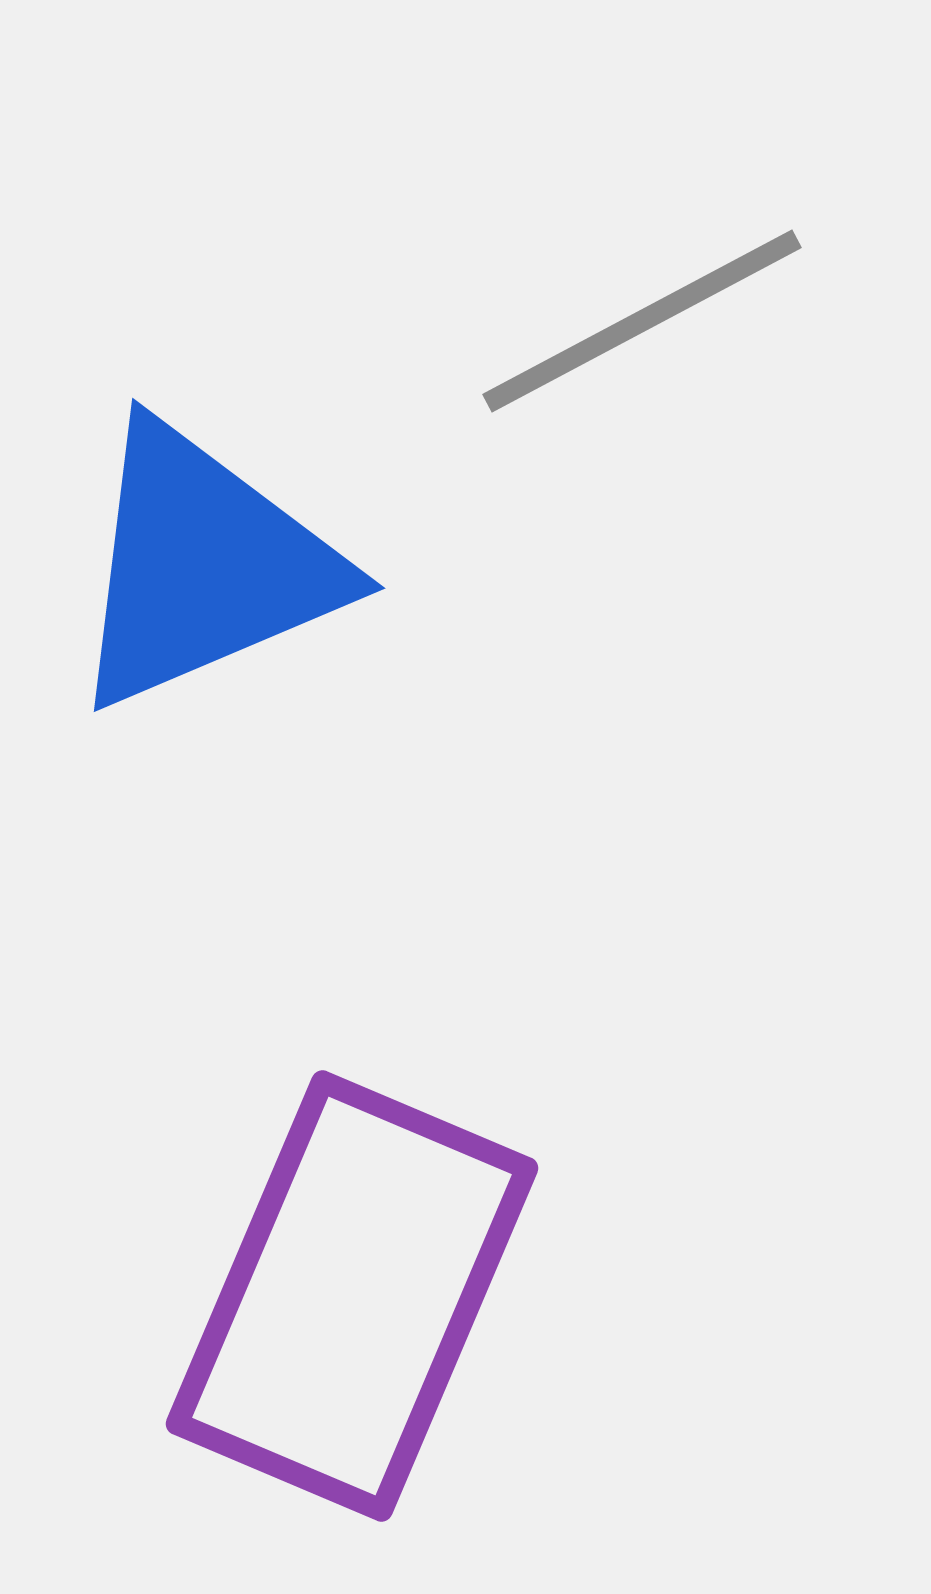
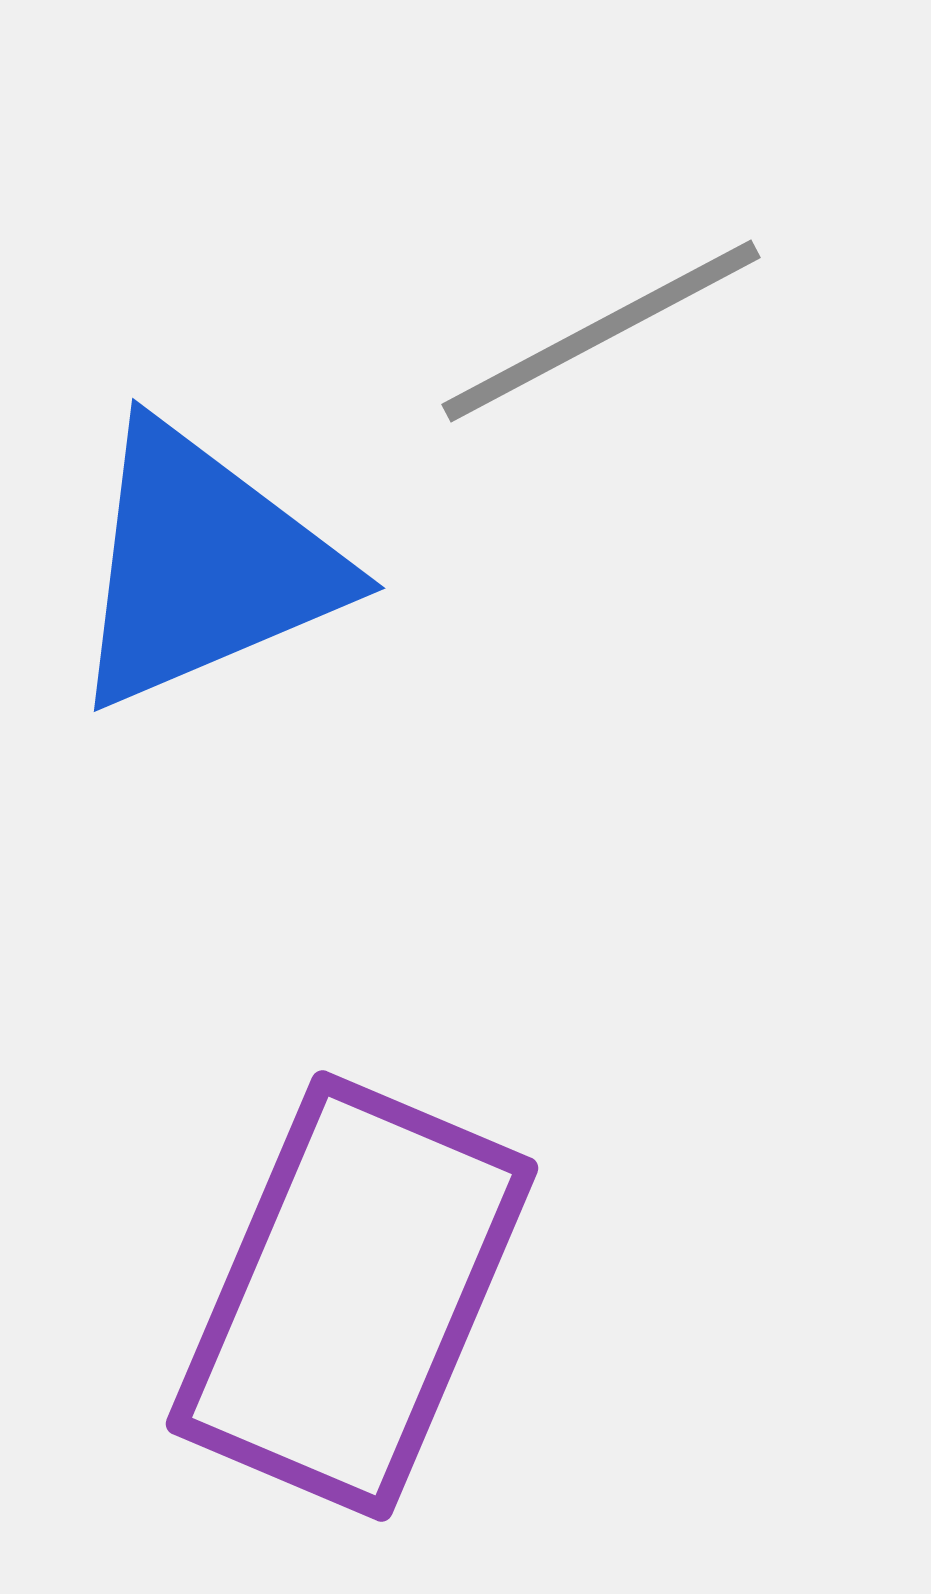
gray line: moved 41 px left, 10 px down
